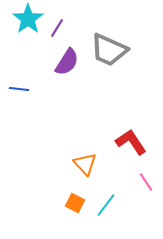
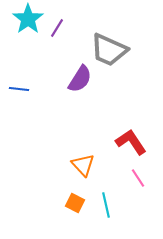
purple semicircle: moved 13 px right, 17 px down
orange triangle: moved 2 px left, 1 px down
pink line: moved 8 px left, 4 px up
cyan line: rotated 50 degrees counterclockwise
